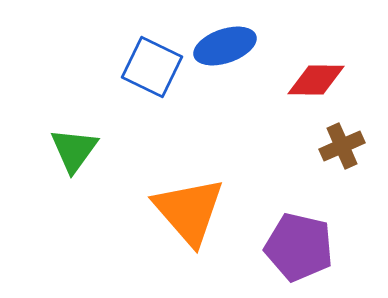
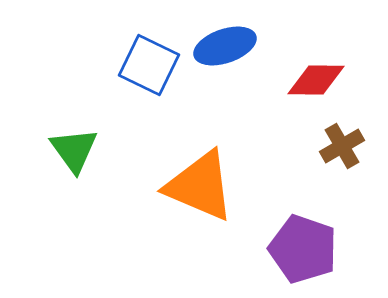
blue square: moved 3 px left, 2 px up
brown cross: rotated 6 degrees counterclockwise
green triangle: rotated 12 degrees counterclockwise
orange triangle: moved 11 px right, 25 px up; rotated 26 degrees counterclockwise
purple pentagon: moved 4 px right, 2 px down; rotated 6 degrees clockwise
